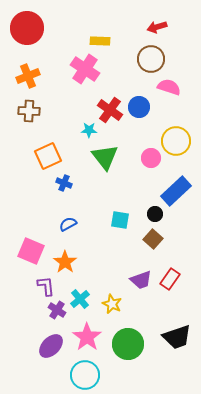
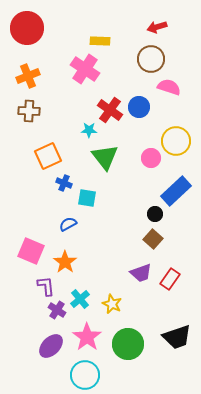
cyan square: moved 33 px left, 22 px up
purple trapezoid: moved 7 px up
